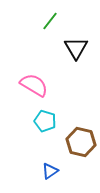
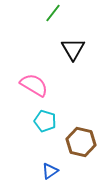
green line: moved 3 px right, 8 px up
black triangle: moved 3 px left, 1 px down
